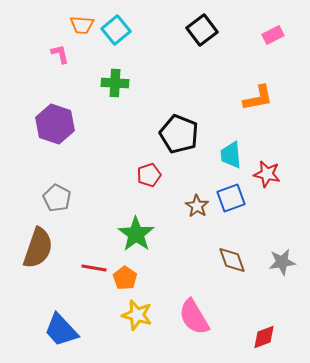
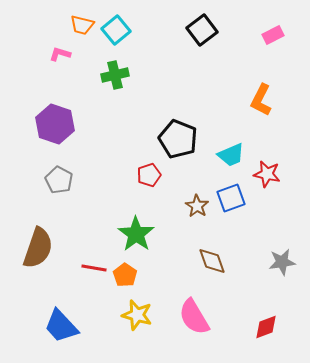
orange trapezoid: rotated 10 degrees clockwise
pink L-shape: rotated 60 degrees counterclockwise
green cross: moved 8 px up; rotated 16 degrees counterclockwise
orange L-shape: moved 3 px right, 2 px down; rotated 128 degrees clockwise
black pentagon: moved 1 px left, 5 px down
cyan trapezoid: rotated 108 degrees counterclockwise
gray pentagon: moved 2 px right, 18 px up
brown diamond: moved 20 px left, 1 px down
orange pentagon: moved 3 px up
blue trapezoid: moved 4 px up
red diamond: moved 2 px right, 10 px up
